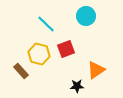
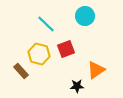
cyan circle: moved 1 px left
